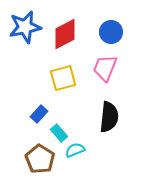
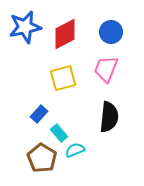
pink trapezoid: moved 1 px right, 1 px down
brown pentagon: moved 2 px right, 1 px up
